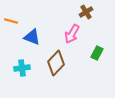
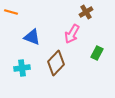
orange line: moved 9 px up
